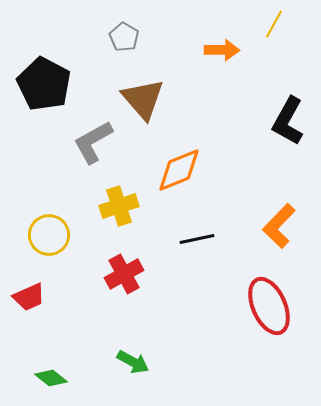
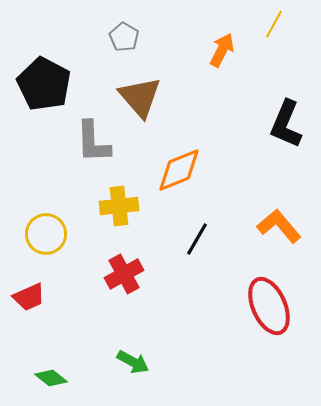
orange arrow: rotated 64 degrees counterclockwise
brown triangle: moved 3 px left, 2 px up
black L-shape: moved 2 px left, 3 px down; rotated 6 degrees counterclockwise
gray L-shape: rotated 63 degrees counterclockwise
yellow cross: rotated 12 degrees clockwise
orange L-shape: rotated 96 degrees clockwise
yellow circle: moved 3 px left, 1 px up
black line: rotated 48 degrees counterclockwise
